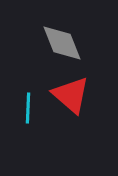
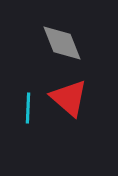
red triangle: moved 2 px left, 3 px down
